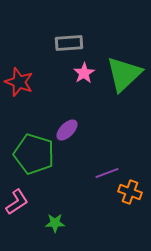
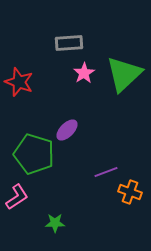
purple line: moved 1 px left, 1 px up
pink L-shape: moved 5 px up
